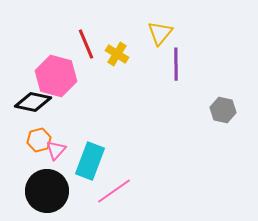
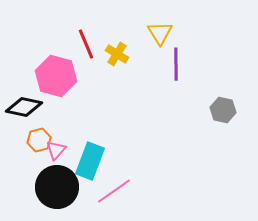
yellow triangle: rotated 12 degrees counterclockwise
black diamond: moved 9 px left, 5 px down
black circle: moved 10 px right, 4 px up
